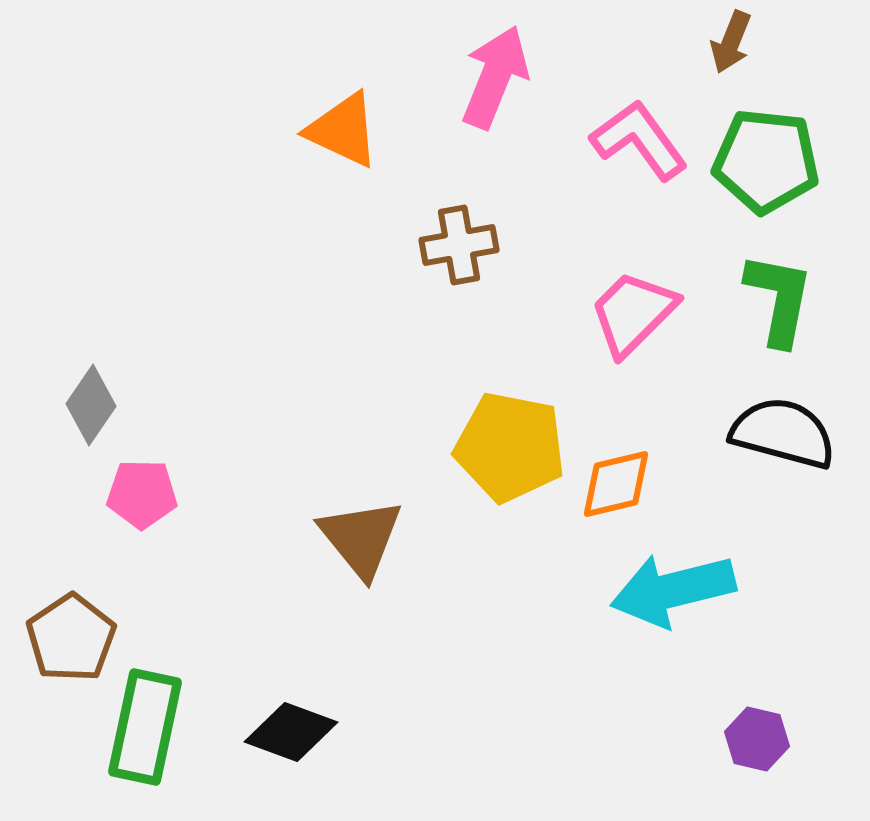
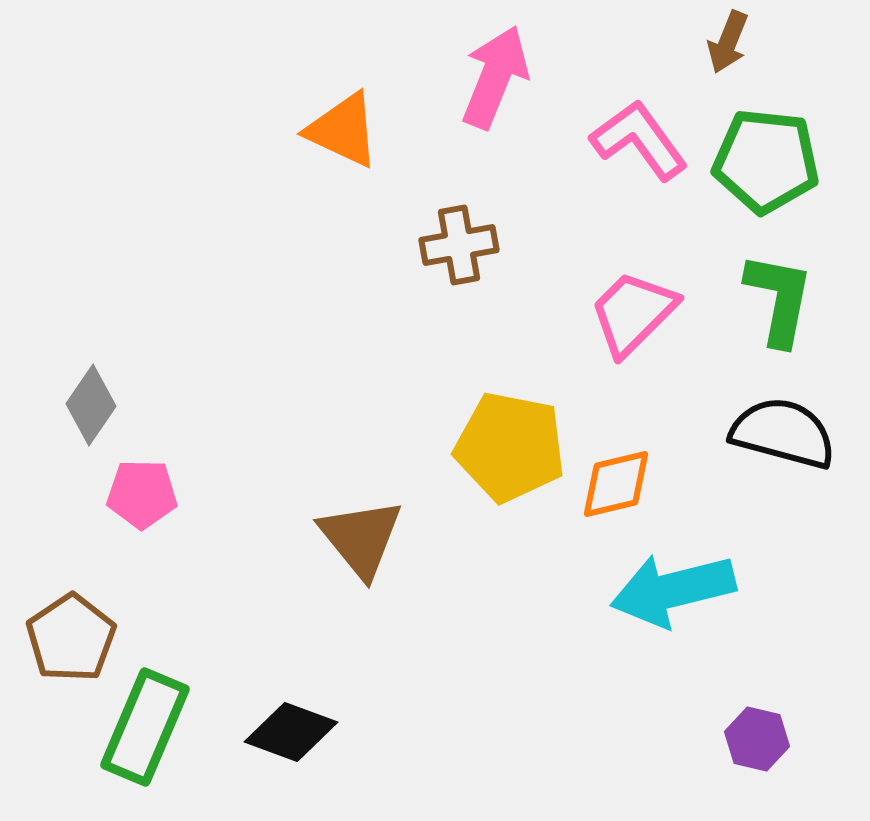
brown arrow: moved 3 px left
green rectangle: rotated 11 degrees clockwise
